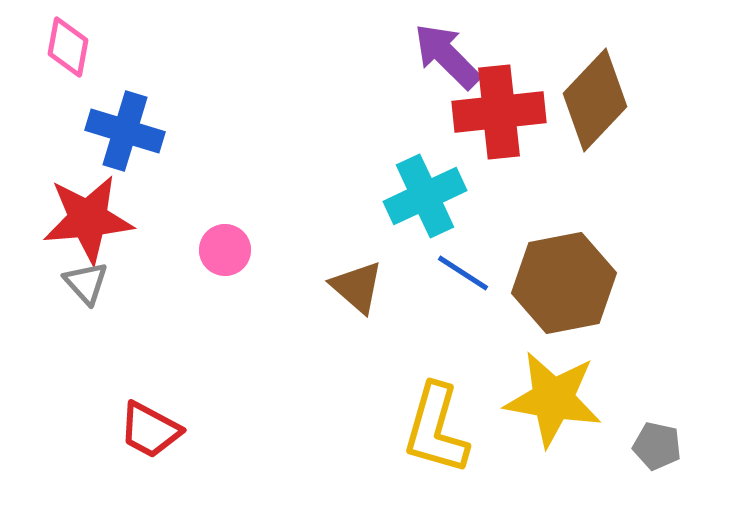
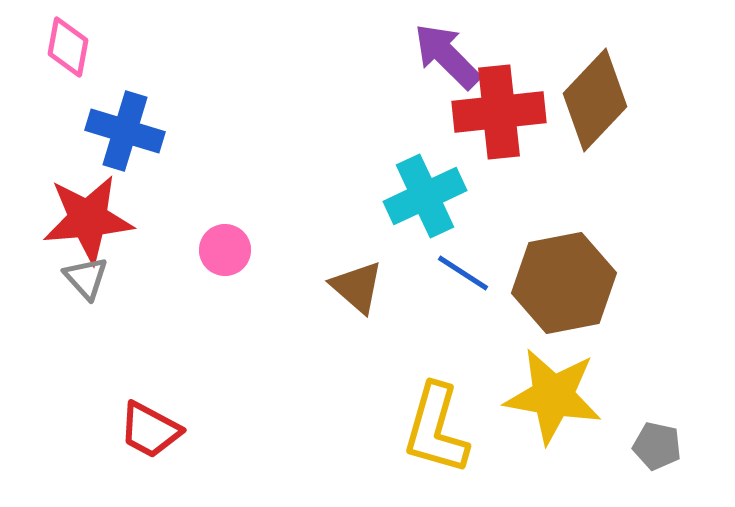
gray triangle: moved 5 px up
yellow star: moved 3 px up
